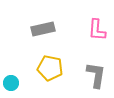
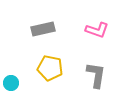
pink L-shape: rotated 75 degrees counterclockwise
